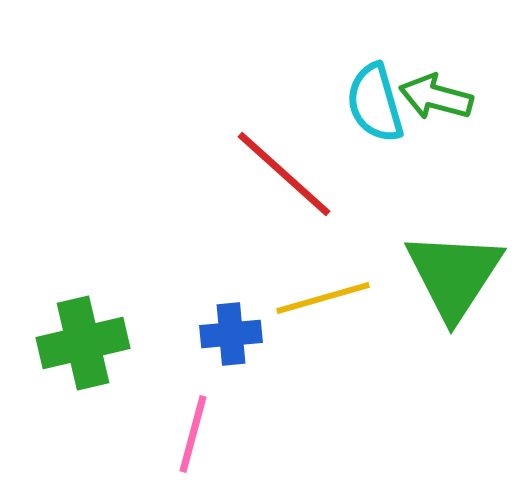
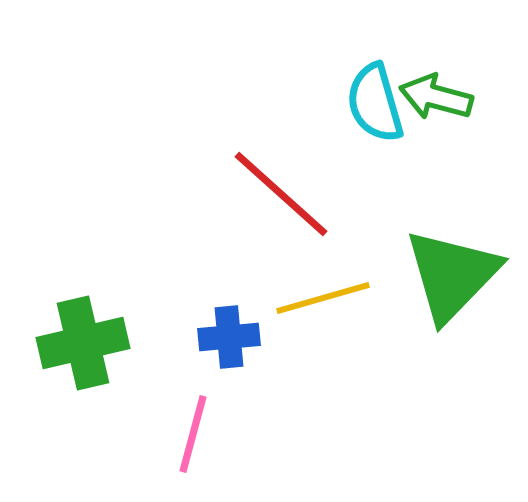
red line: moved 3 px left, 20 px down
green triangle: moved 2 px left; rotated 11 degrees clockwise
blue cross: moved 2 px left, 3 px down
